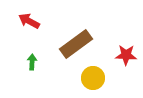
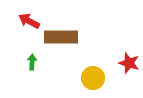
brown rectangle: moved 15 px left, 7 px up; rotated 36 degrees clockwise
red star: moved 3 px right, 8 px down; rotated 15 degrees clockwise
